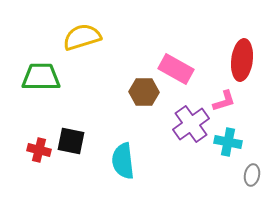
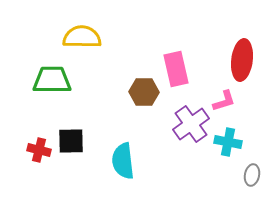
yellow semicircle: rotated 18 degrees clockwise
pink rectangle: rotated 48 degrees clockwise
green trapezoid: moved 11 px right, 3 px down
black square: rotated 12 degrees counterclockwise
